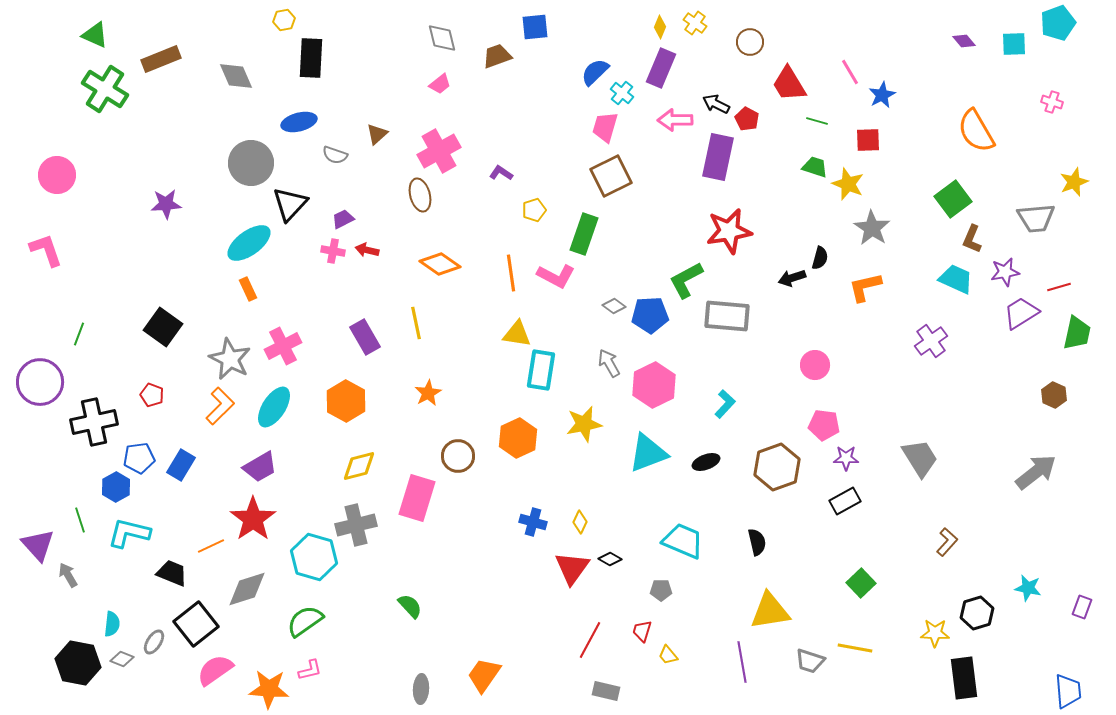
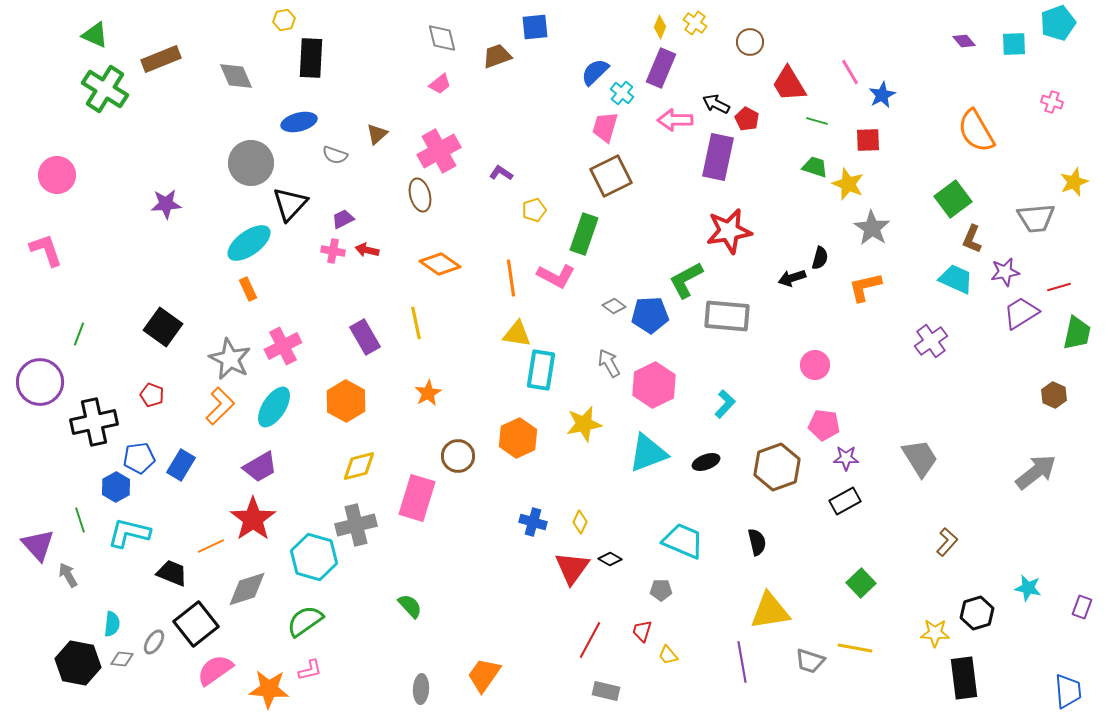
orange line at (511, 273): moved 5 px down
gray diamond at (122, 659): rotated 15 degrees counterclockwise
